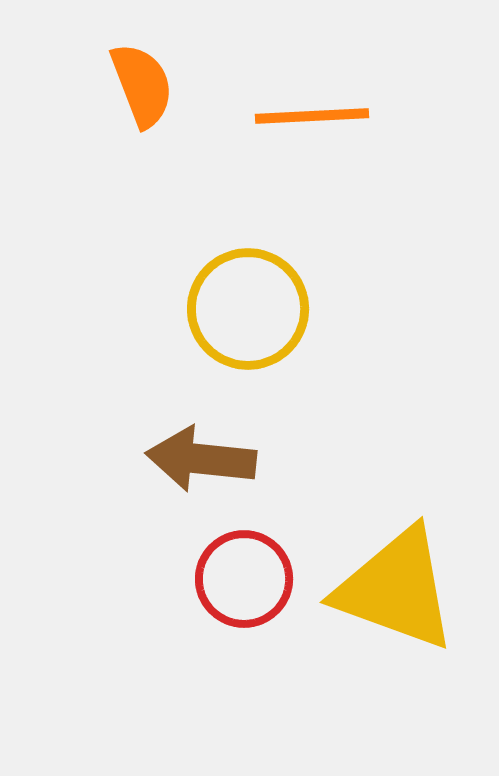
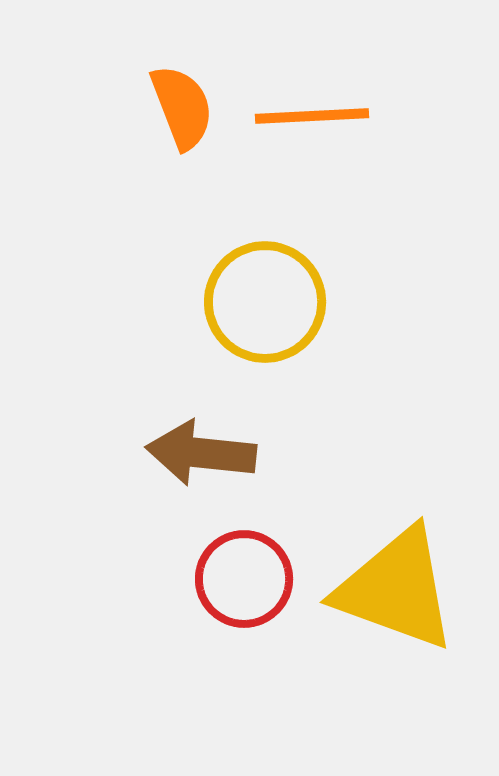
orange semicircle: moved 40 px right, 22 px down
yellow circle: moved 17 px right, 7 px up
brown arrow: moved 6 px up
